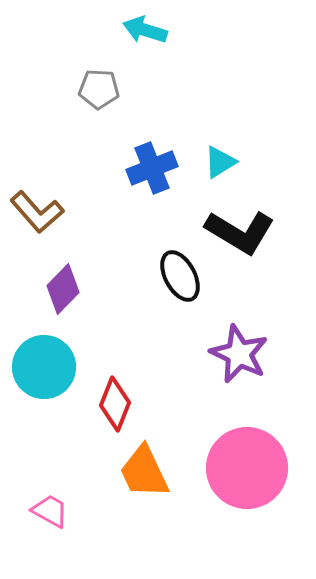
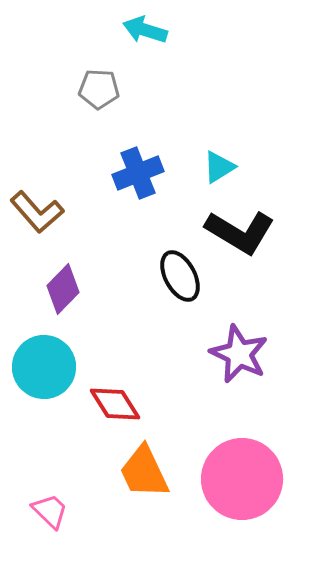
cyan triangle: moved 1 px left, 5 px down
blue cross: moved 14 px left, 5 px down
red diamond: rotated 54 degrees counterclockwise
pink circle: moved 5 px left, 11 px down
pink trapezoid: rotated 15 degrees clockwise
